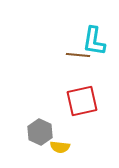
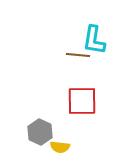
cyan L-shape: moved 1 px up
red square: rotated 12 degrees clockwise
